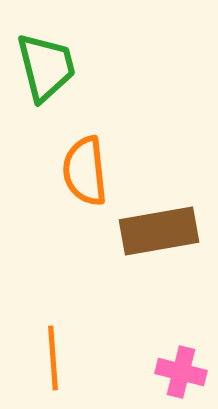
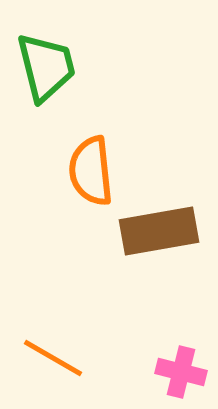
orange semicircle: moved 6 px right
orange line: rotated 56 degrees counterclockwise
